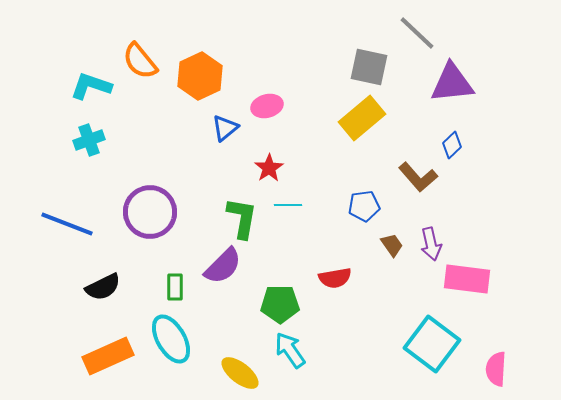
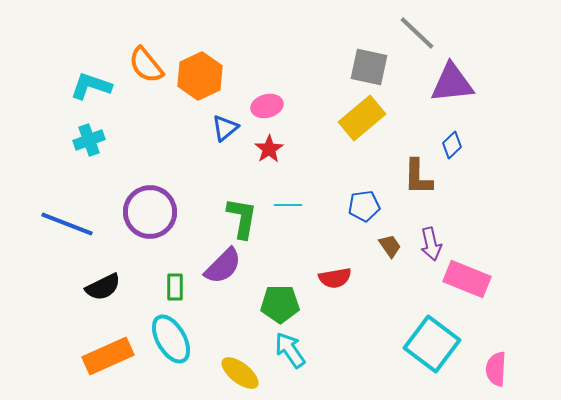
orange semicircle: moved 6 px right, 4 px down
red star: moved 19 px up
brown L-shape: rotated 42 degrees clockwise
brown trapezoid: moved 2 px left, 1 px down
pink rectangle: rotated 15 degrees clockwise
